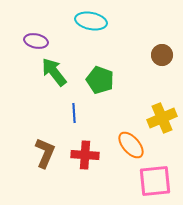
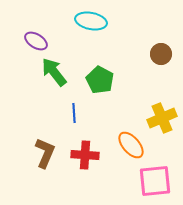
purple ellipse: rotated 20 degrees clockwise
brown circle: moved 1 px left, 1 px up
green pentagon: rotated 8 degrees clockwise
